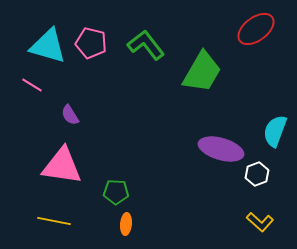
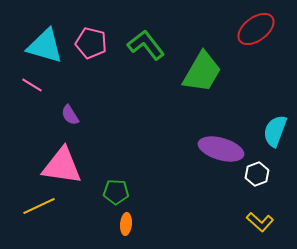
cyan triangle: moved 3 px left
yellow line: moved 15 px left, 15 px up; rotated 36 degrees counterclockwise
